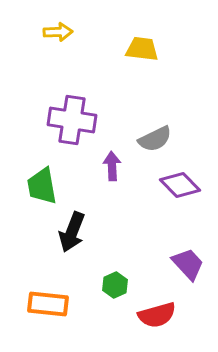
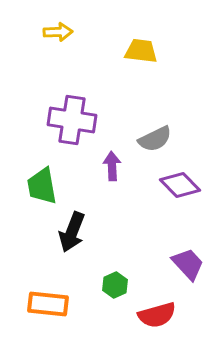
yellow trapezoid: moved 1 px left, 2 px down
